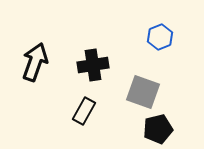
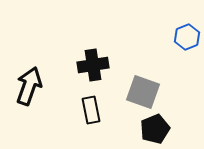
blue hexagon: moved 27 px right
black arrow: moved 6 px left, 24 px down
black rectangle: moved 7 px right, 1 px up; rotated 40 degrees counterclockwise
black pentagon: moved 3 px left; rotated 8 degrees counterclockwise
